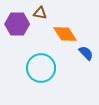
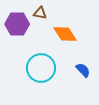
blue semicircle: moved 3 px left, 17 px down
